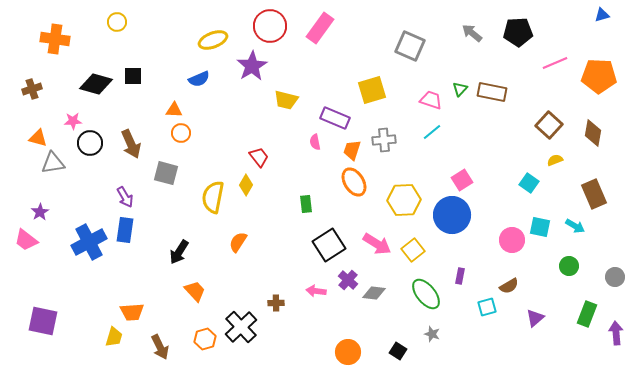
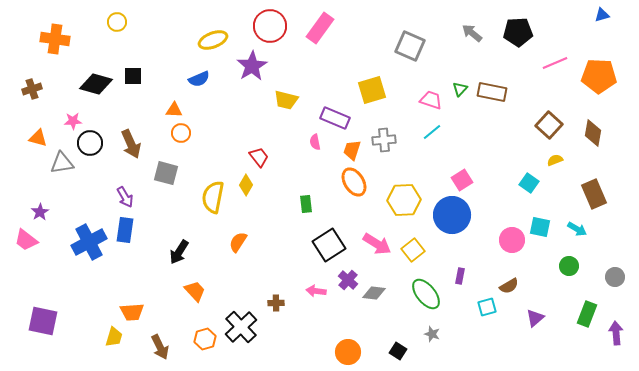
gray triangle at (53, 163): moved 9 px right
cyan arrow at (575, 226): moved 2 px right, 3 px down
